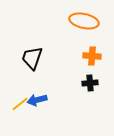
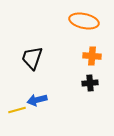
yellow line: moved 3 px left, 6 px down; rotated 24 degrees clockwise
